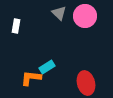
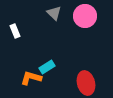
gray triangle: moved 5 px left
white rectangle: moved 1 px left, 5 px down; rotated 32 degrees counterclockwise
orange L-shape: rotated 10 degrees clockwise
